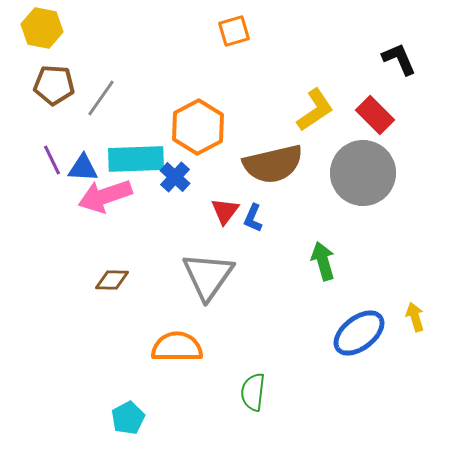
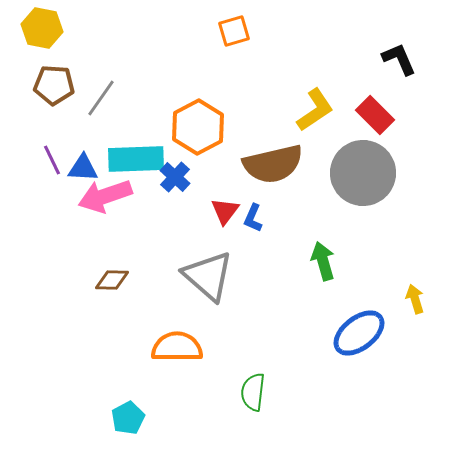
gray triangle: rotated 24 degrees counterclockwise
yellow arrow: moved 18 px up
